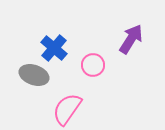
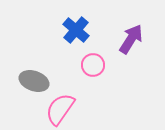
blue cross: moved 22 px right, 18 px up
gray ellipse: moved 6 px down
pink semicircle: moved 7 px left
